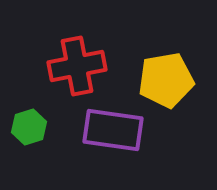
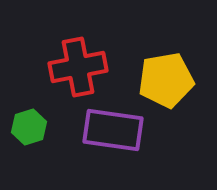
red cross: moved 1 px right, 1 px down
